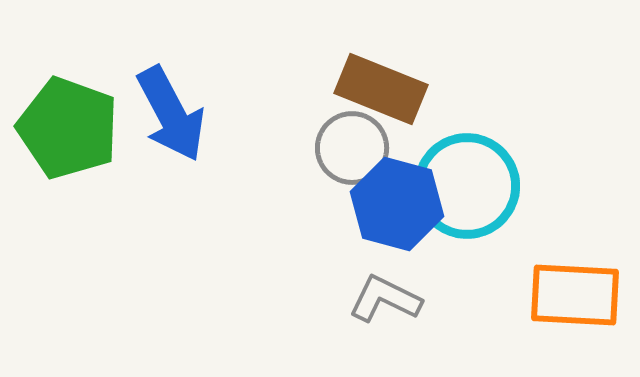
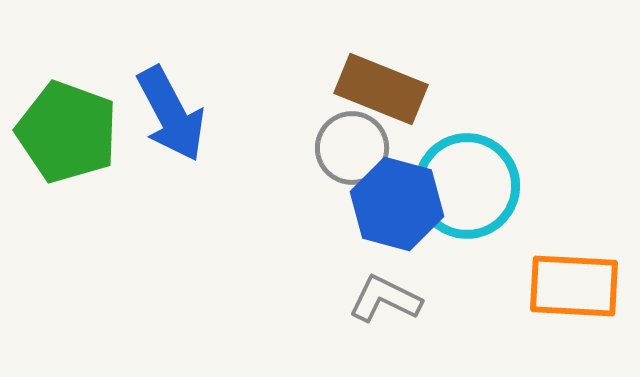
green pentagon: moved 1 px left, 4 px down
orange rectangle: moved 1 px left, 9 px up
